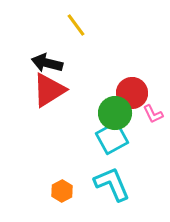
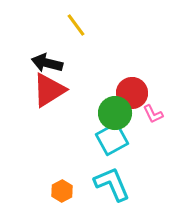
cyan square: moved 1 px down
